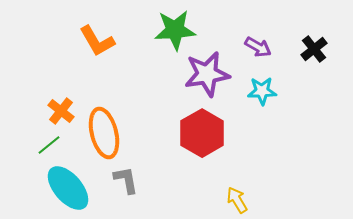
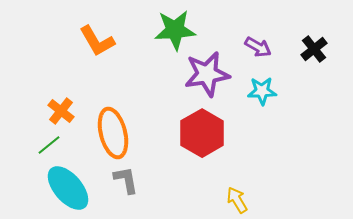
orange ellipse: moved 9 px right
